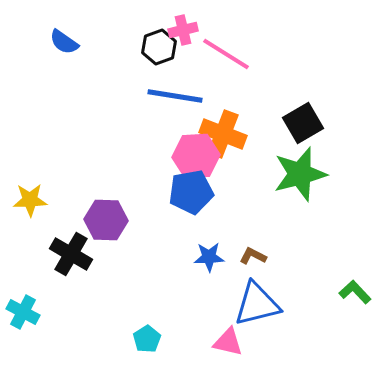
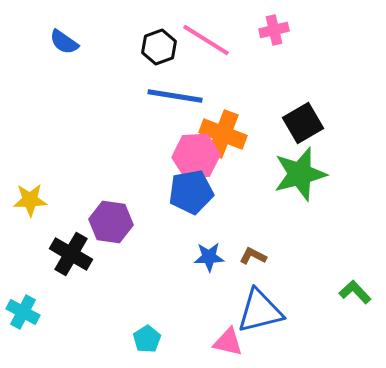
pink cross: moved 91 px right
pink line: moved 20 px left, 14 px up
purple hexagon: moved 5 px right, 2 px down; rotated 6 degrees clockwise
blue triangle: moved 3 px right, 7 px down
